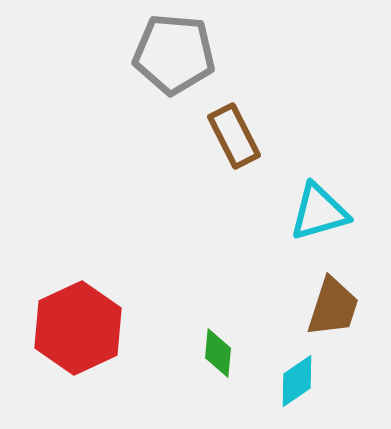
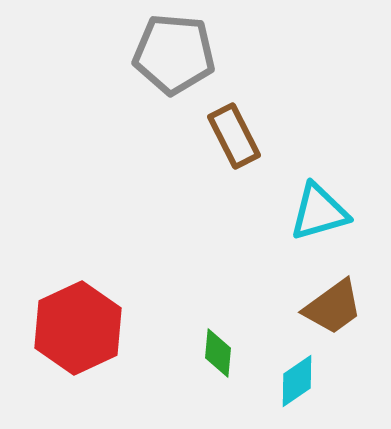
brown trapezoid: rotated 36 degrees clockwise
